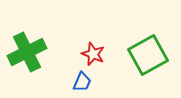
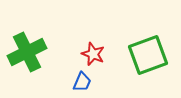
green square: rotated 9 degrees clockwise
